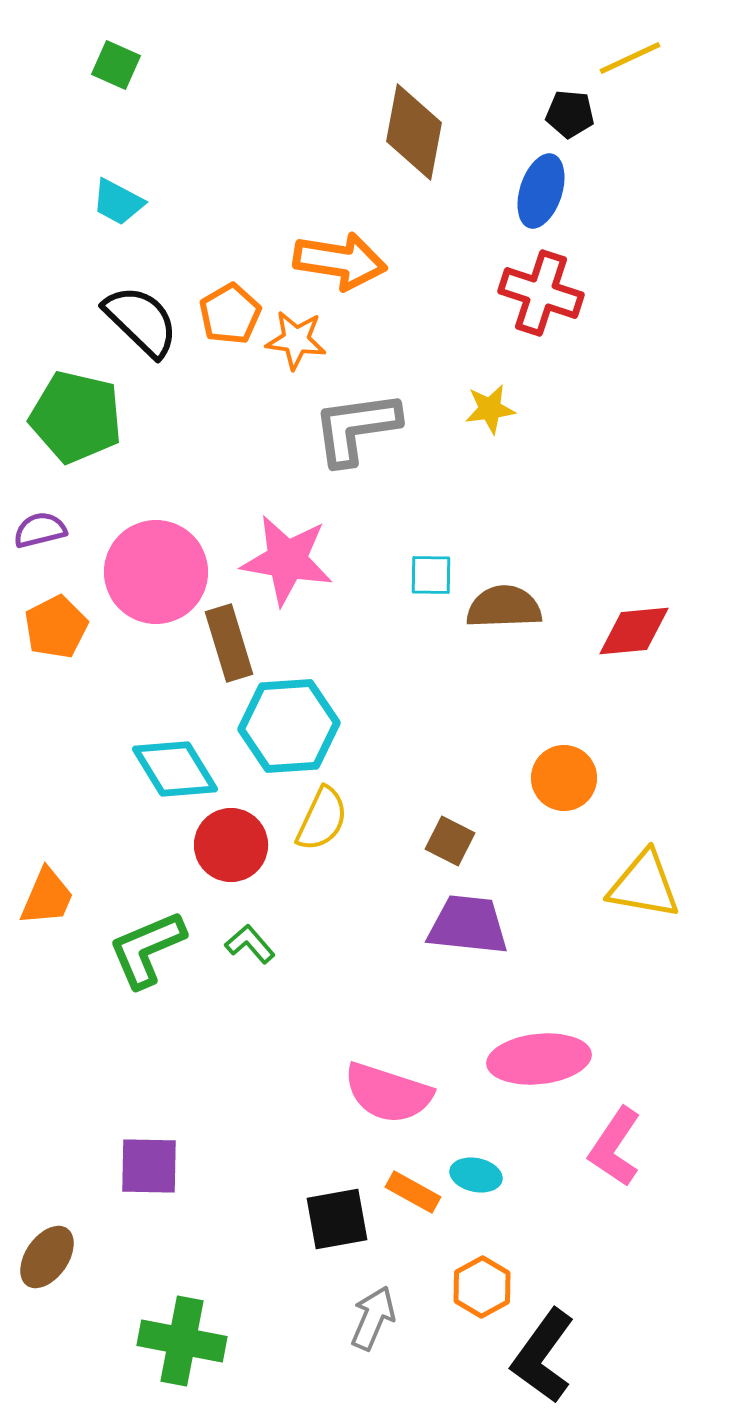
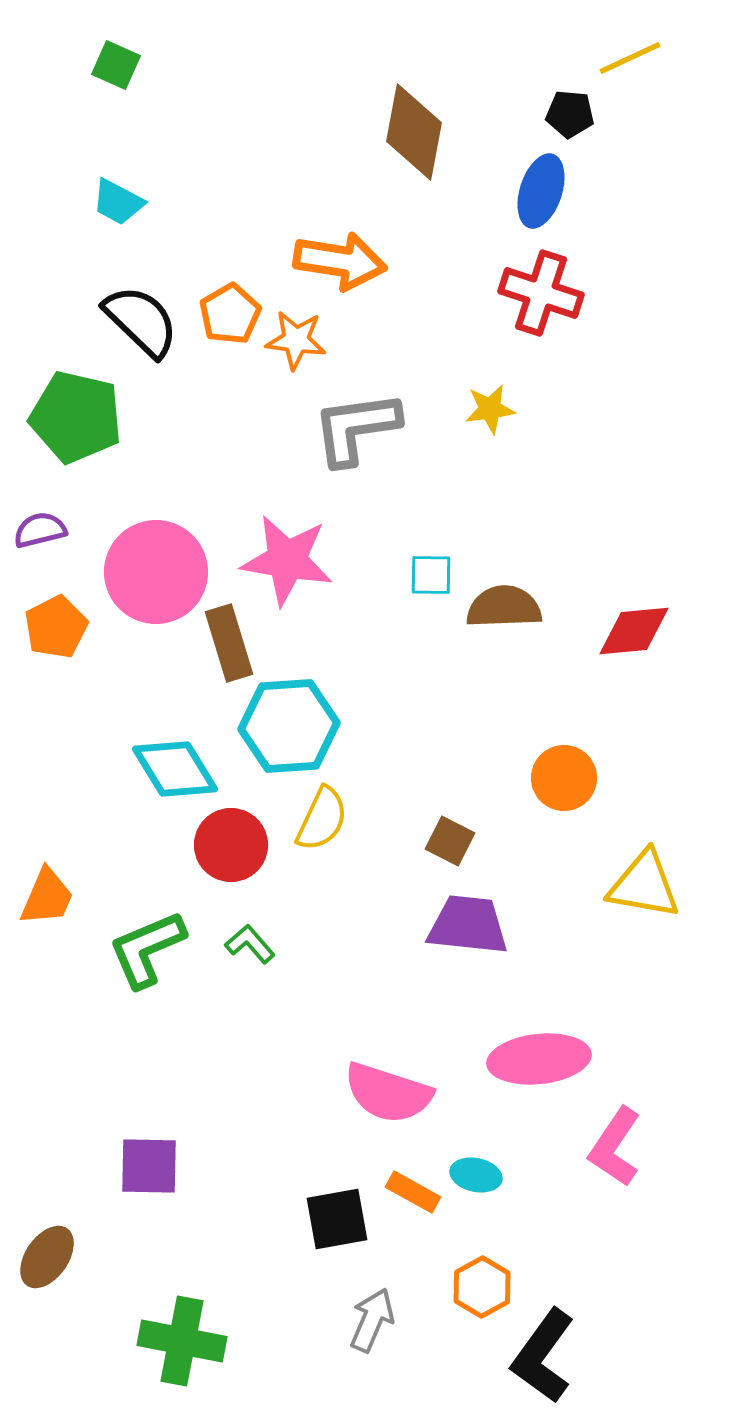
gray arrow at (373, 1318): moved 1 px left, 2 px down
